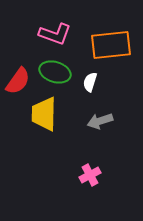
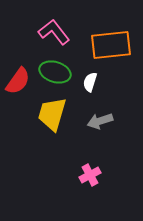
pink L-shape: moved 1 px left, 2 px up; rotated 148 degrees counterclockwise
yellow trapezoid: moved 8 px right; rotated 15 degrees clockwise
